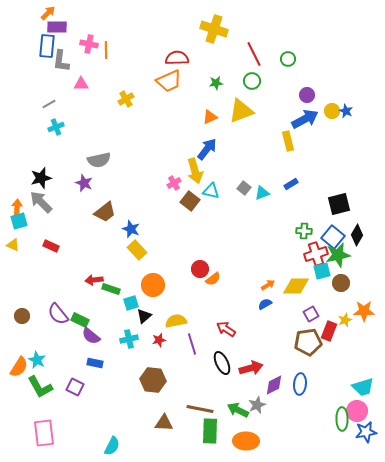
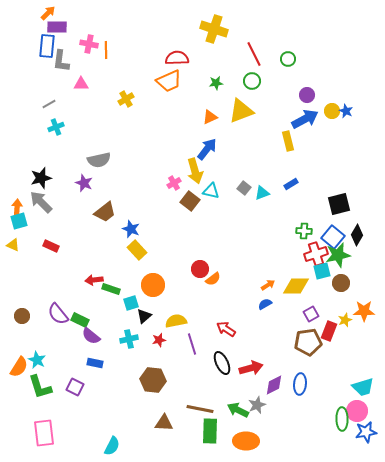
green L-shape at (40, 387): rotated 12 degrees clockwise
